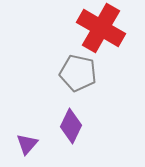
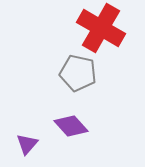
purple diamond: rotated 68 degrees counterclockwise
